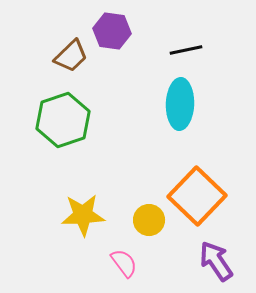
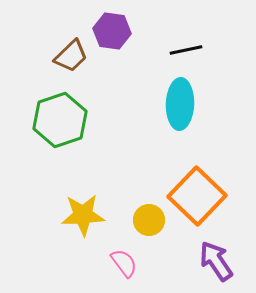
green hexagon: moved 3 px left
